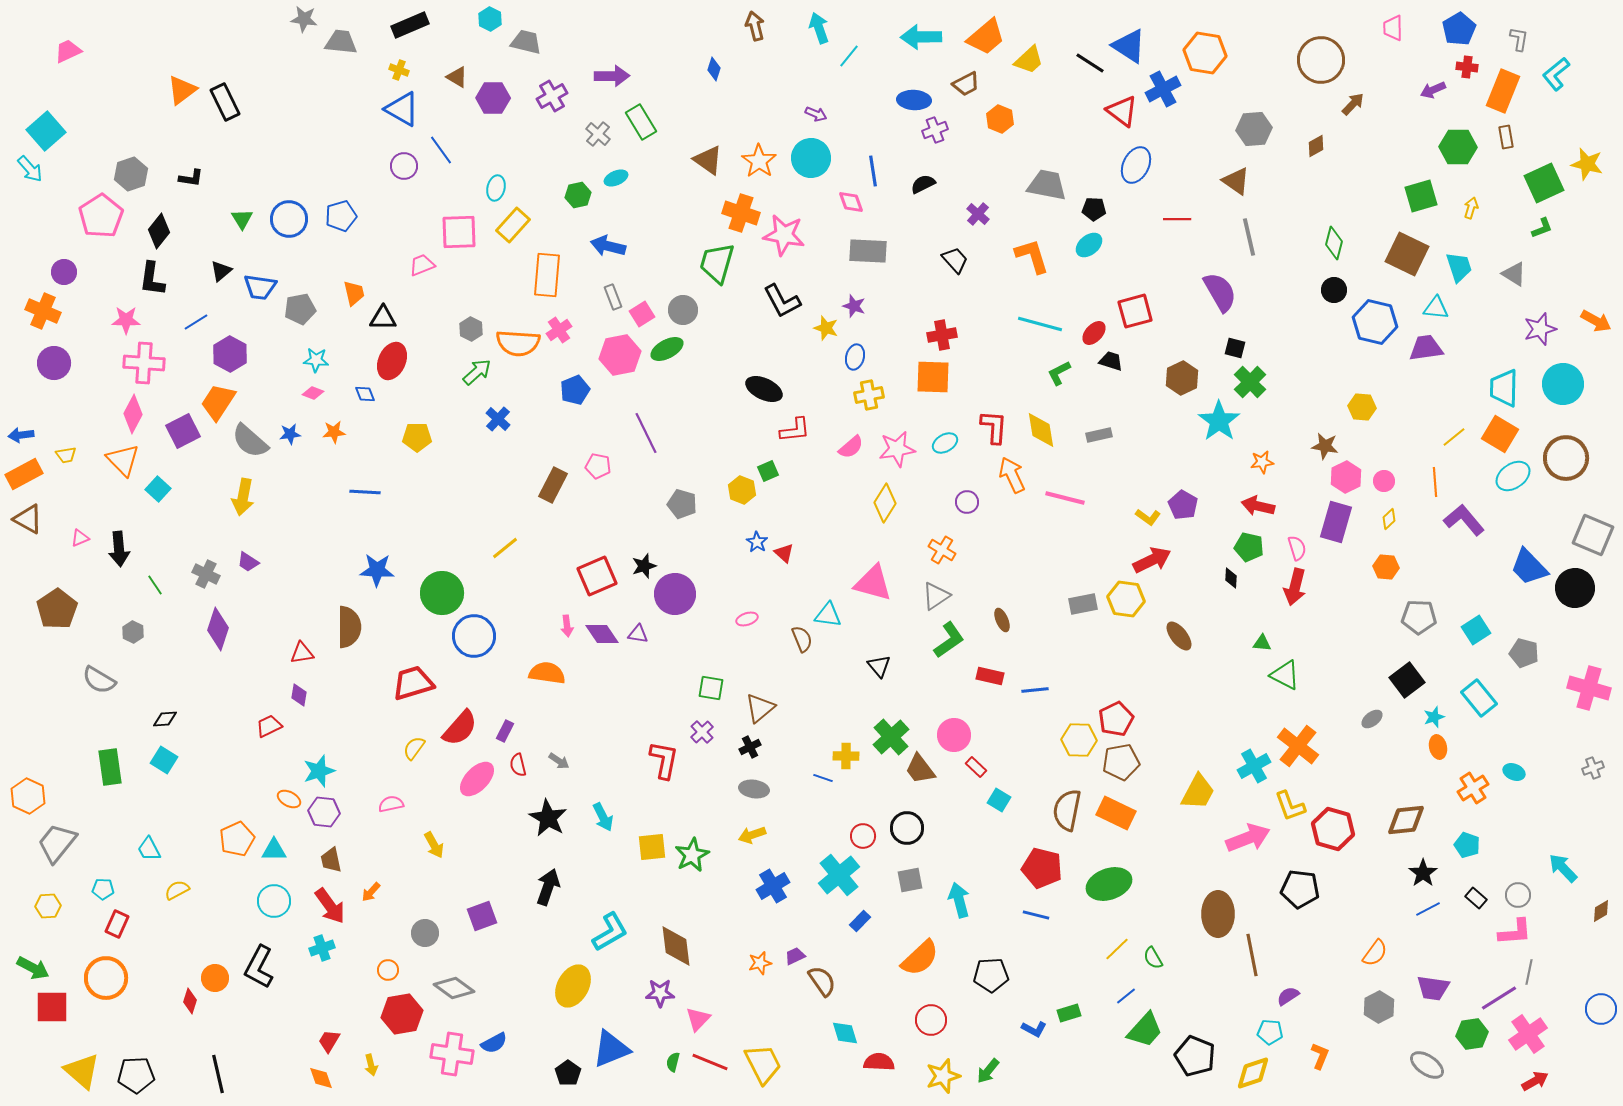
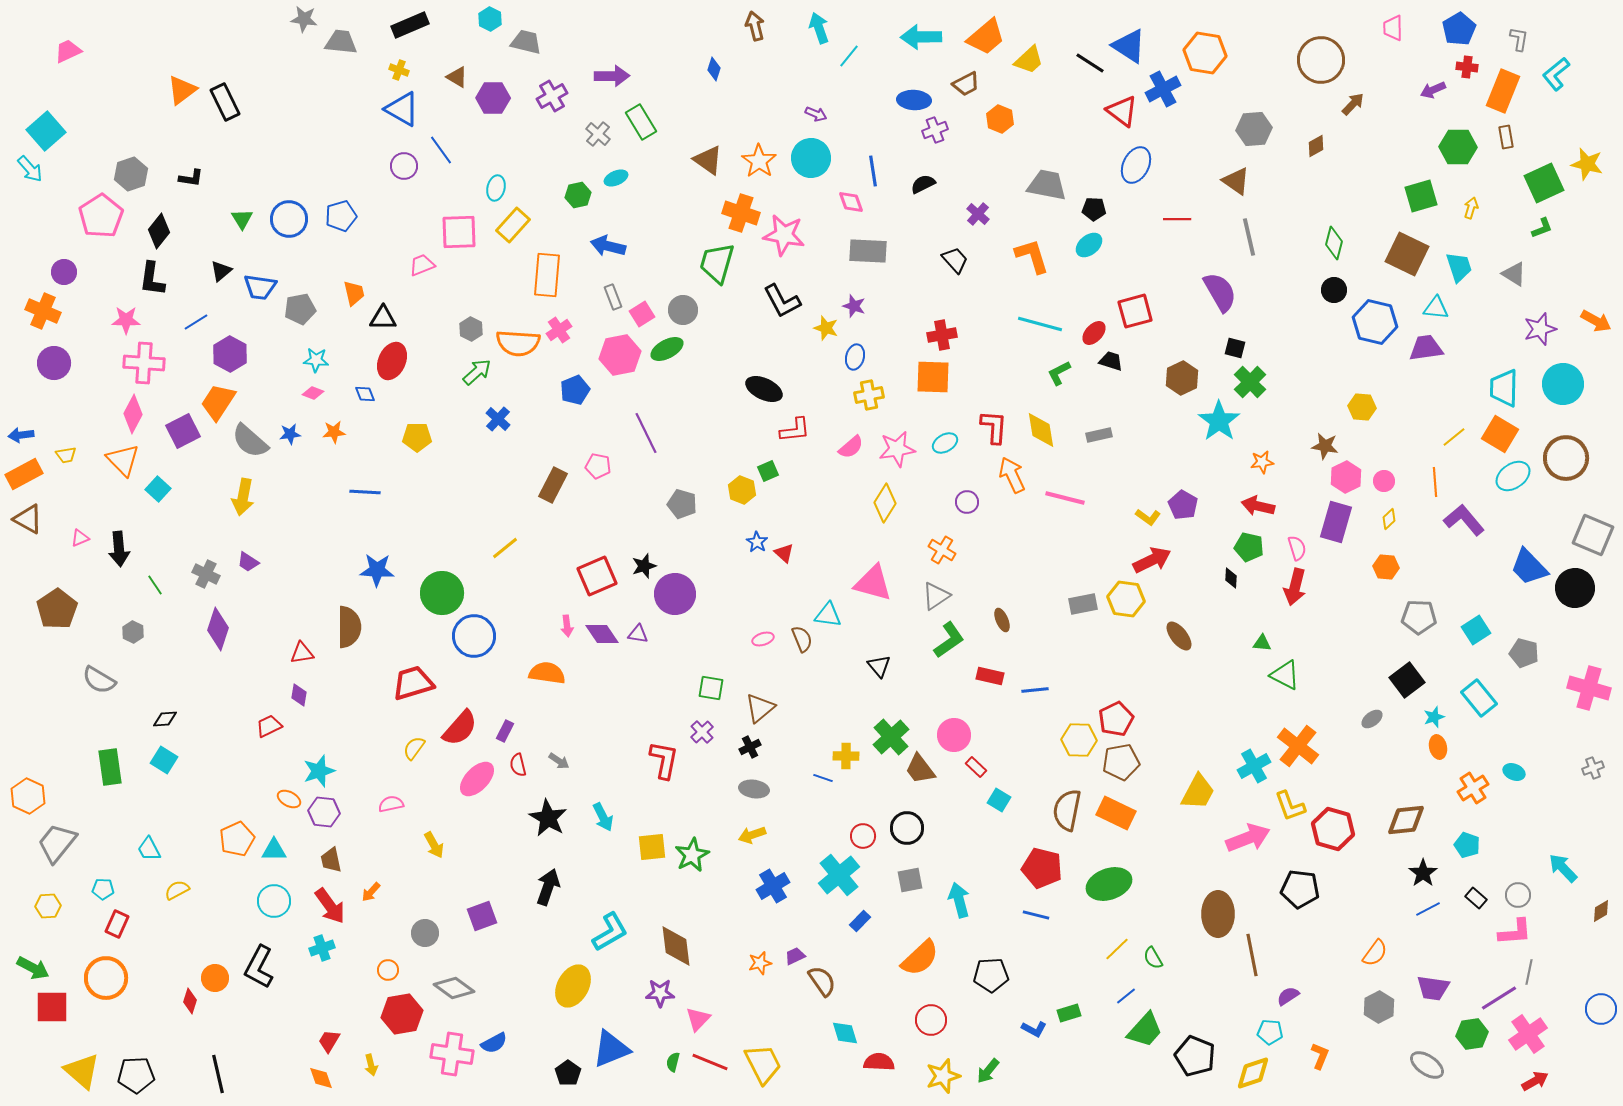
pink ellipse at (747, 619): moved 16 px right, 20 px down
